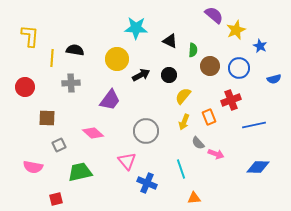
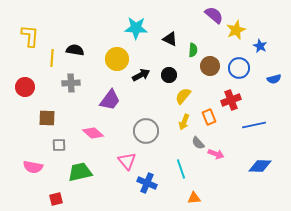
black triangle: moved 2 px up
gray square: rotated 24 degrees clockwise
blue diamond: moved 2 px right, 1 px up
